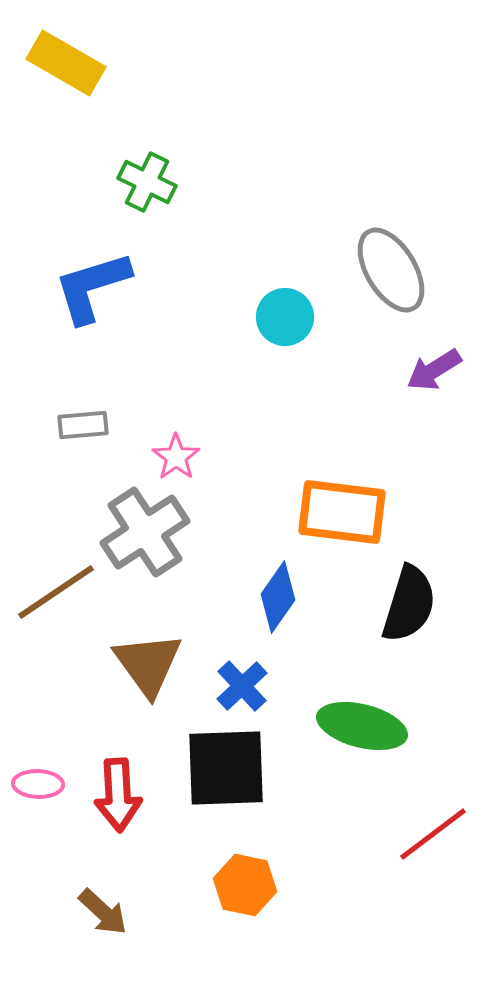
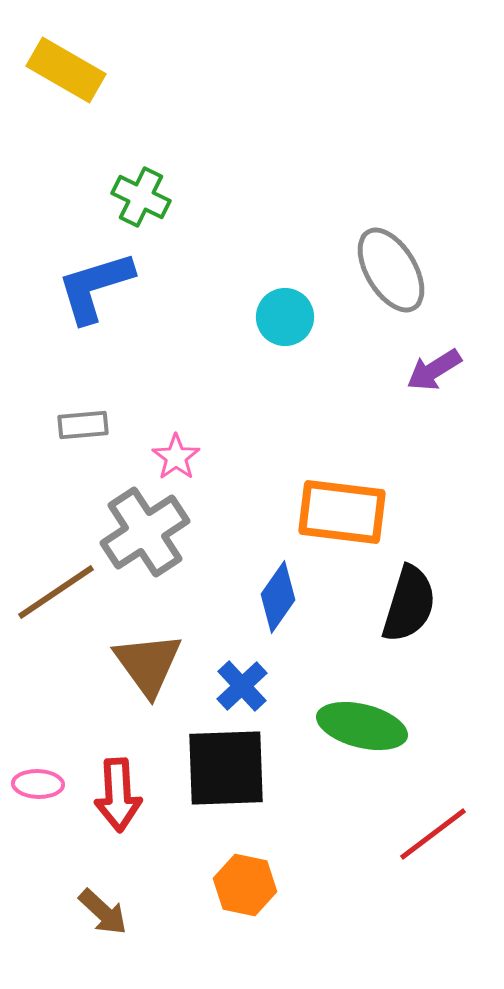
yellow rectangle: moved 7 px down
green cross: moved 6 px left, 15 px down
blue L-shape: moved 3 px right
